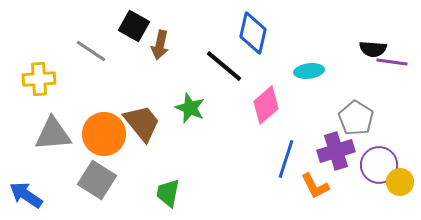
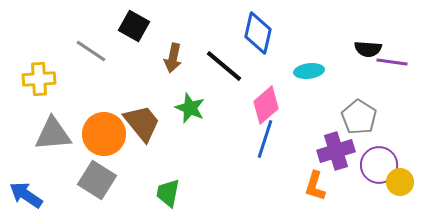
blue diamond: moved 5 px right
brown arrow: moved 13 px right, 13 px down
black semicircle: moved 5 px left
gray pentagon: moved 3 px right, 1 px up
blue line: moved 21 px left, 20 px up
orange L-shape: rotated 44 degrees clockwise
